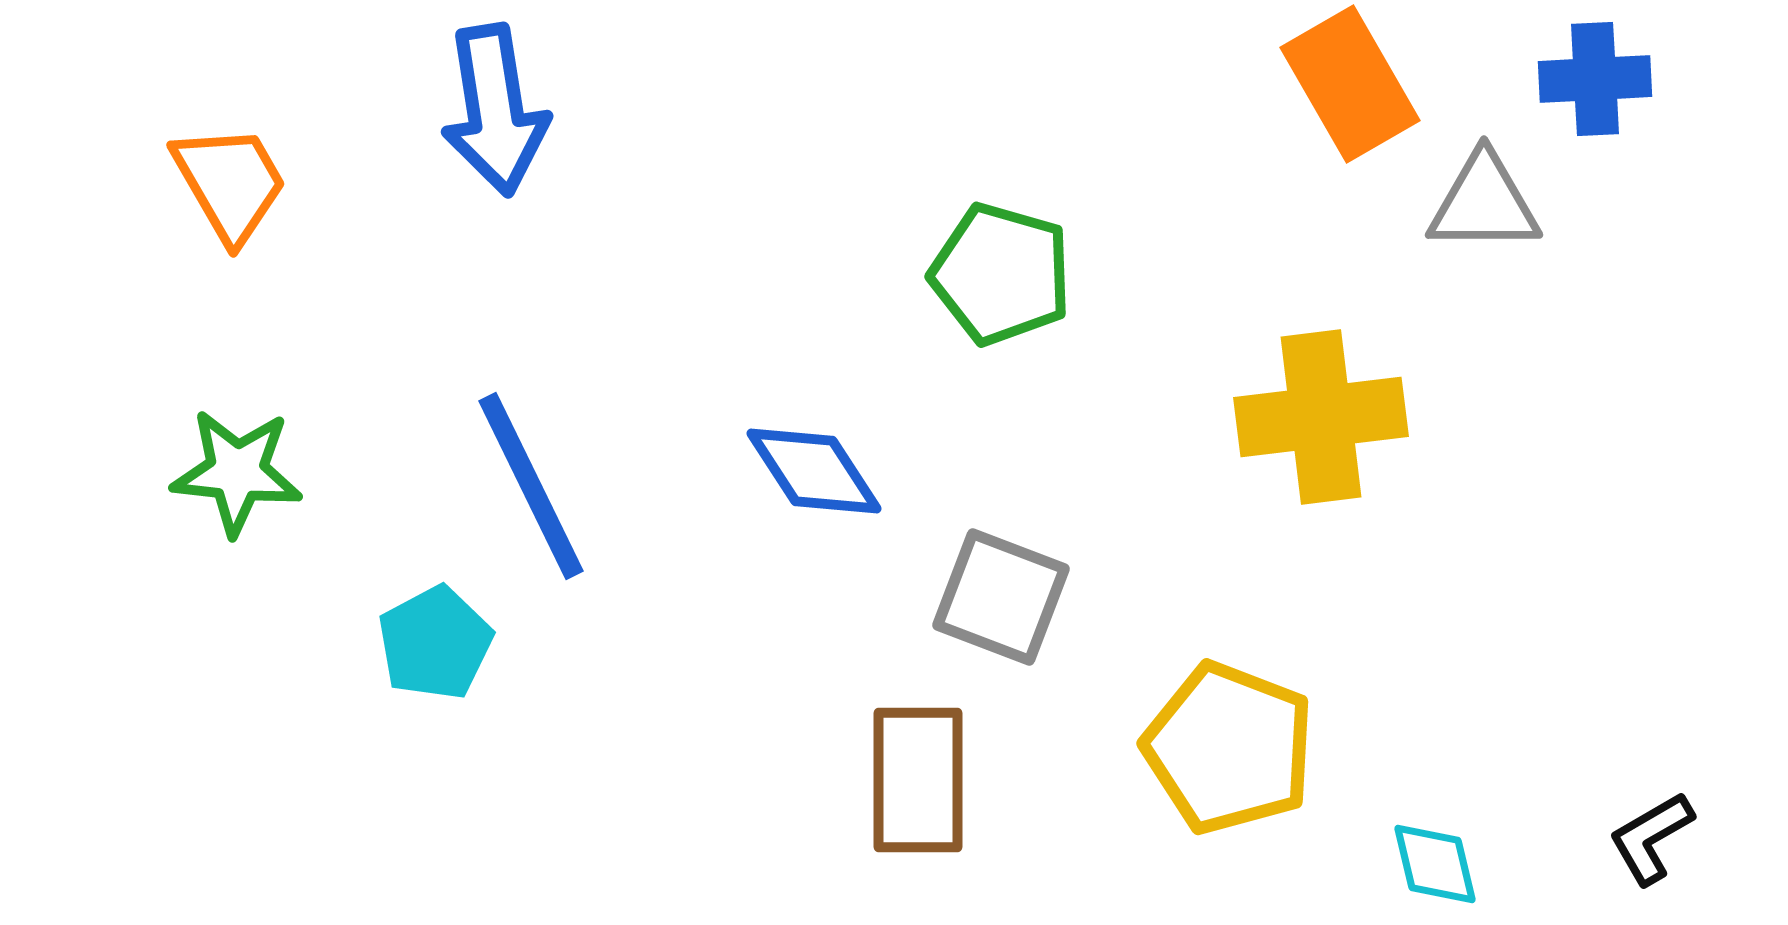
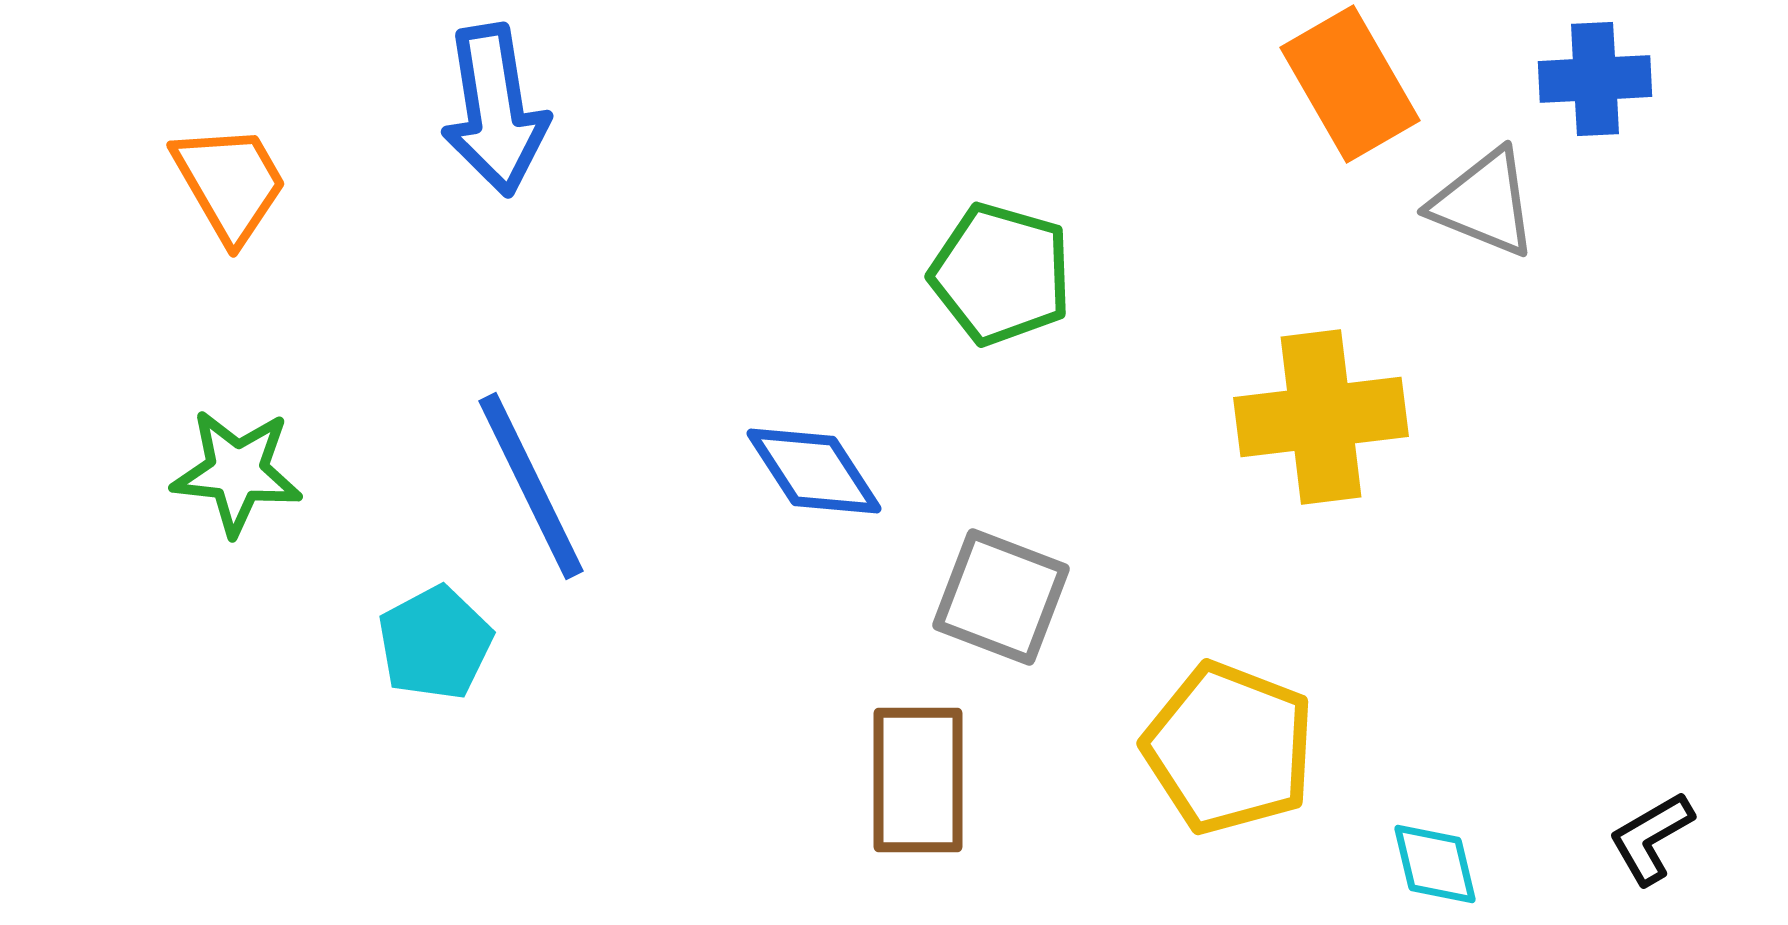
gray triangle: rotated 22 degrees clockwise
